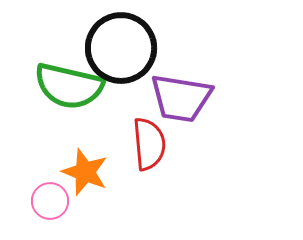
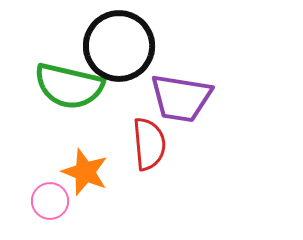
black circle: moved 2 px left, 2 px up
